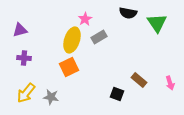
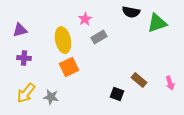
black semicircle: moved 3 px right, 1 px up
green triangle: rotated 45 degrees clockwise
yellow ellipse: moved 9 px left; rotated 30 degrees counterclockwise
